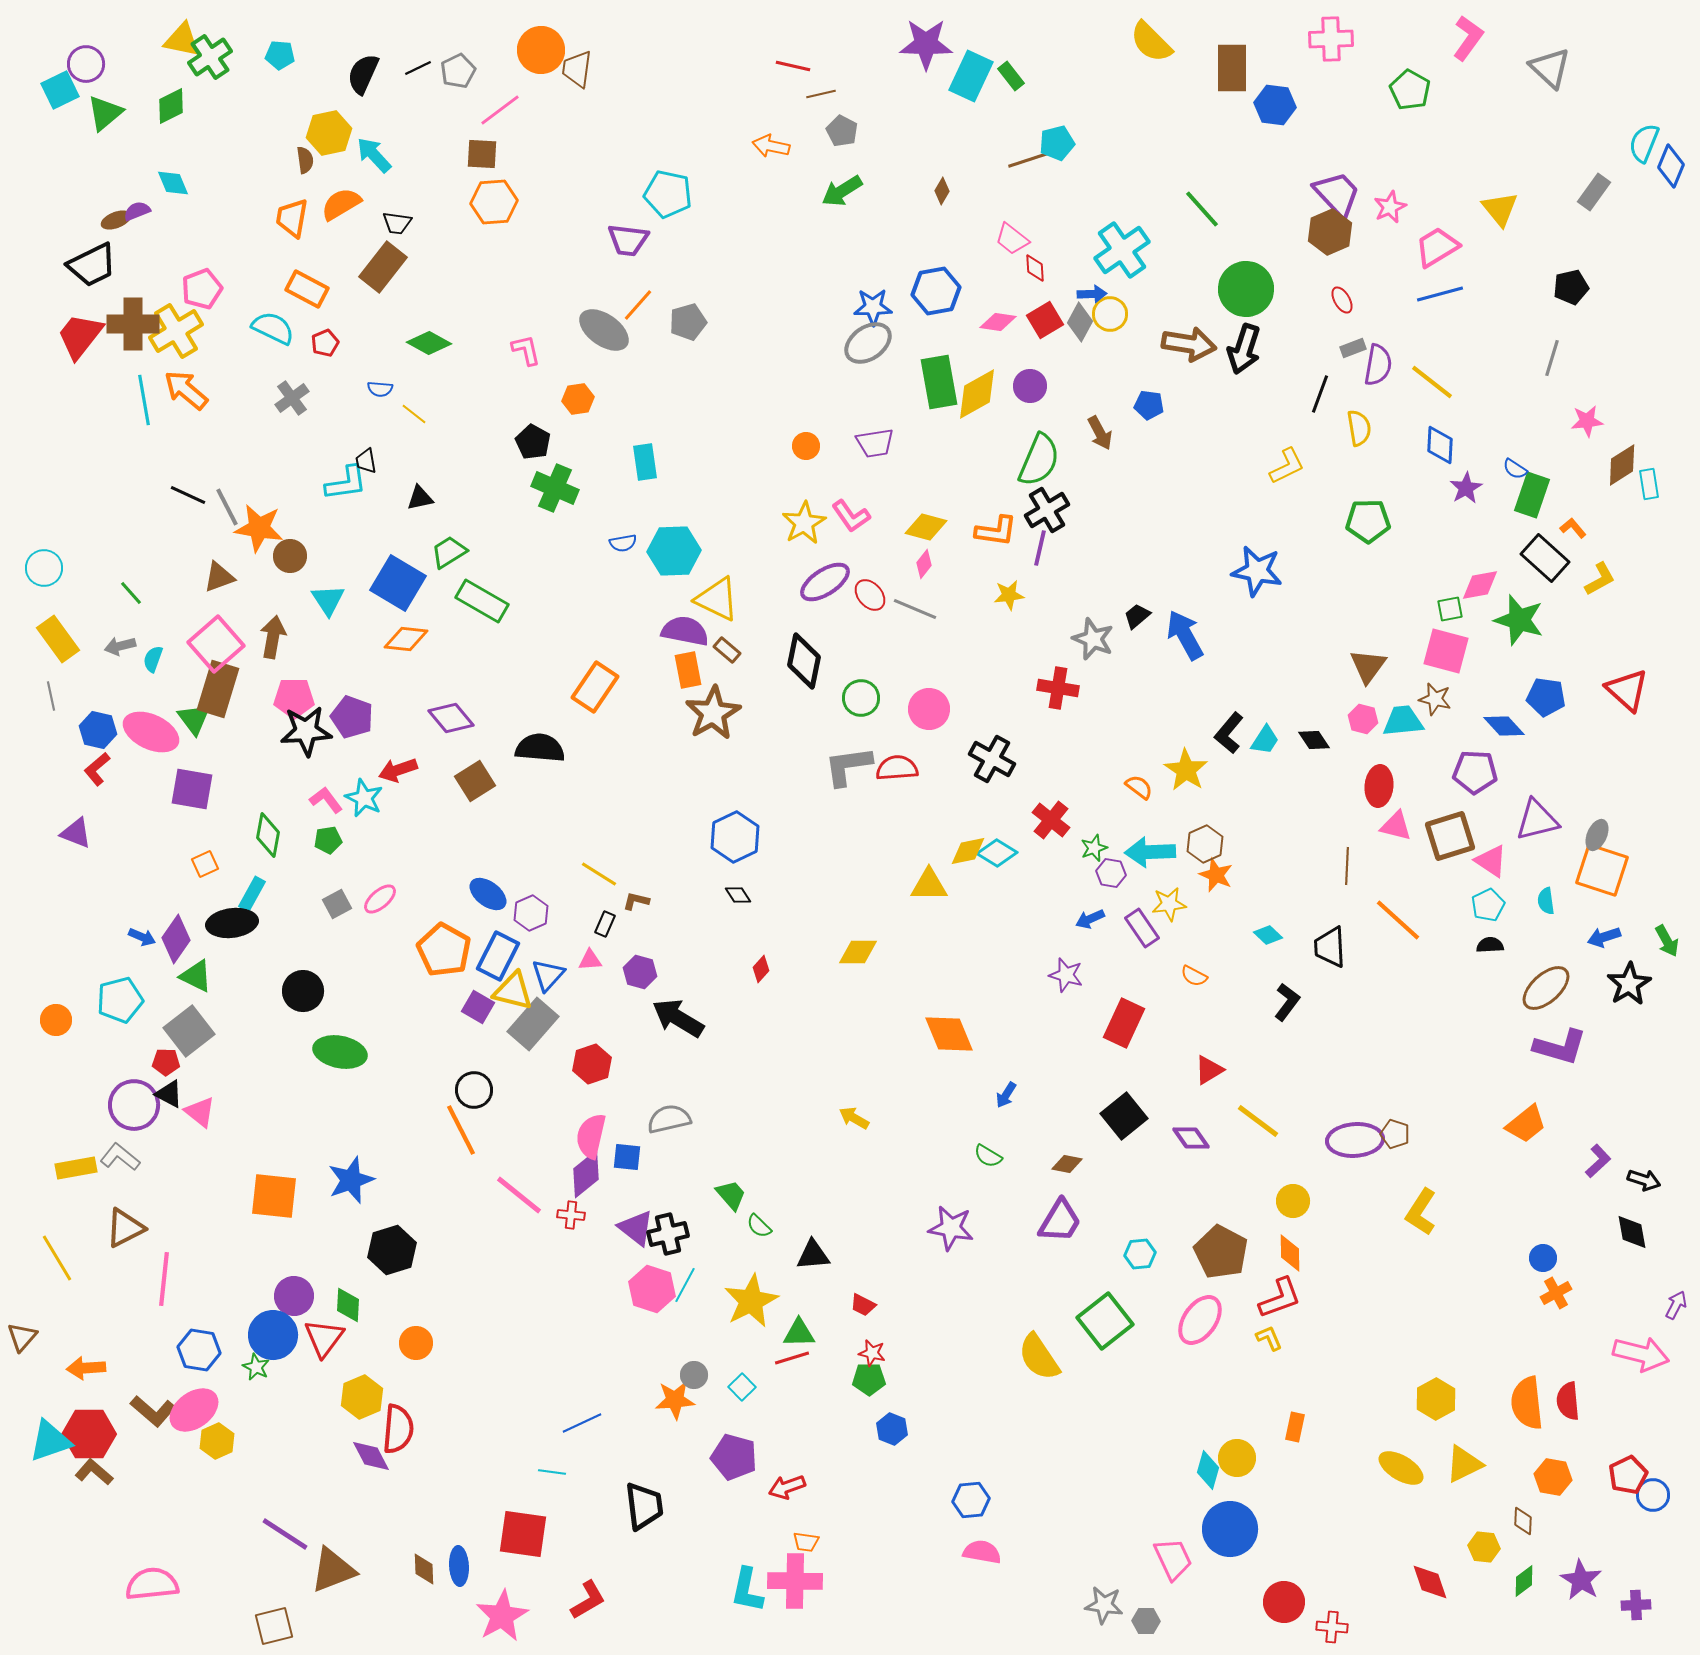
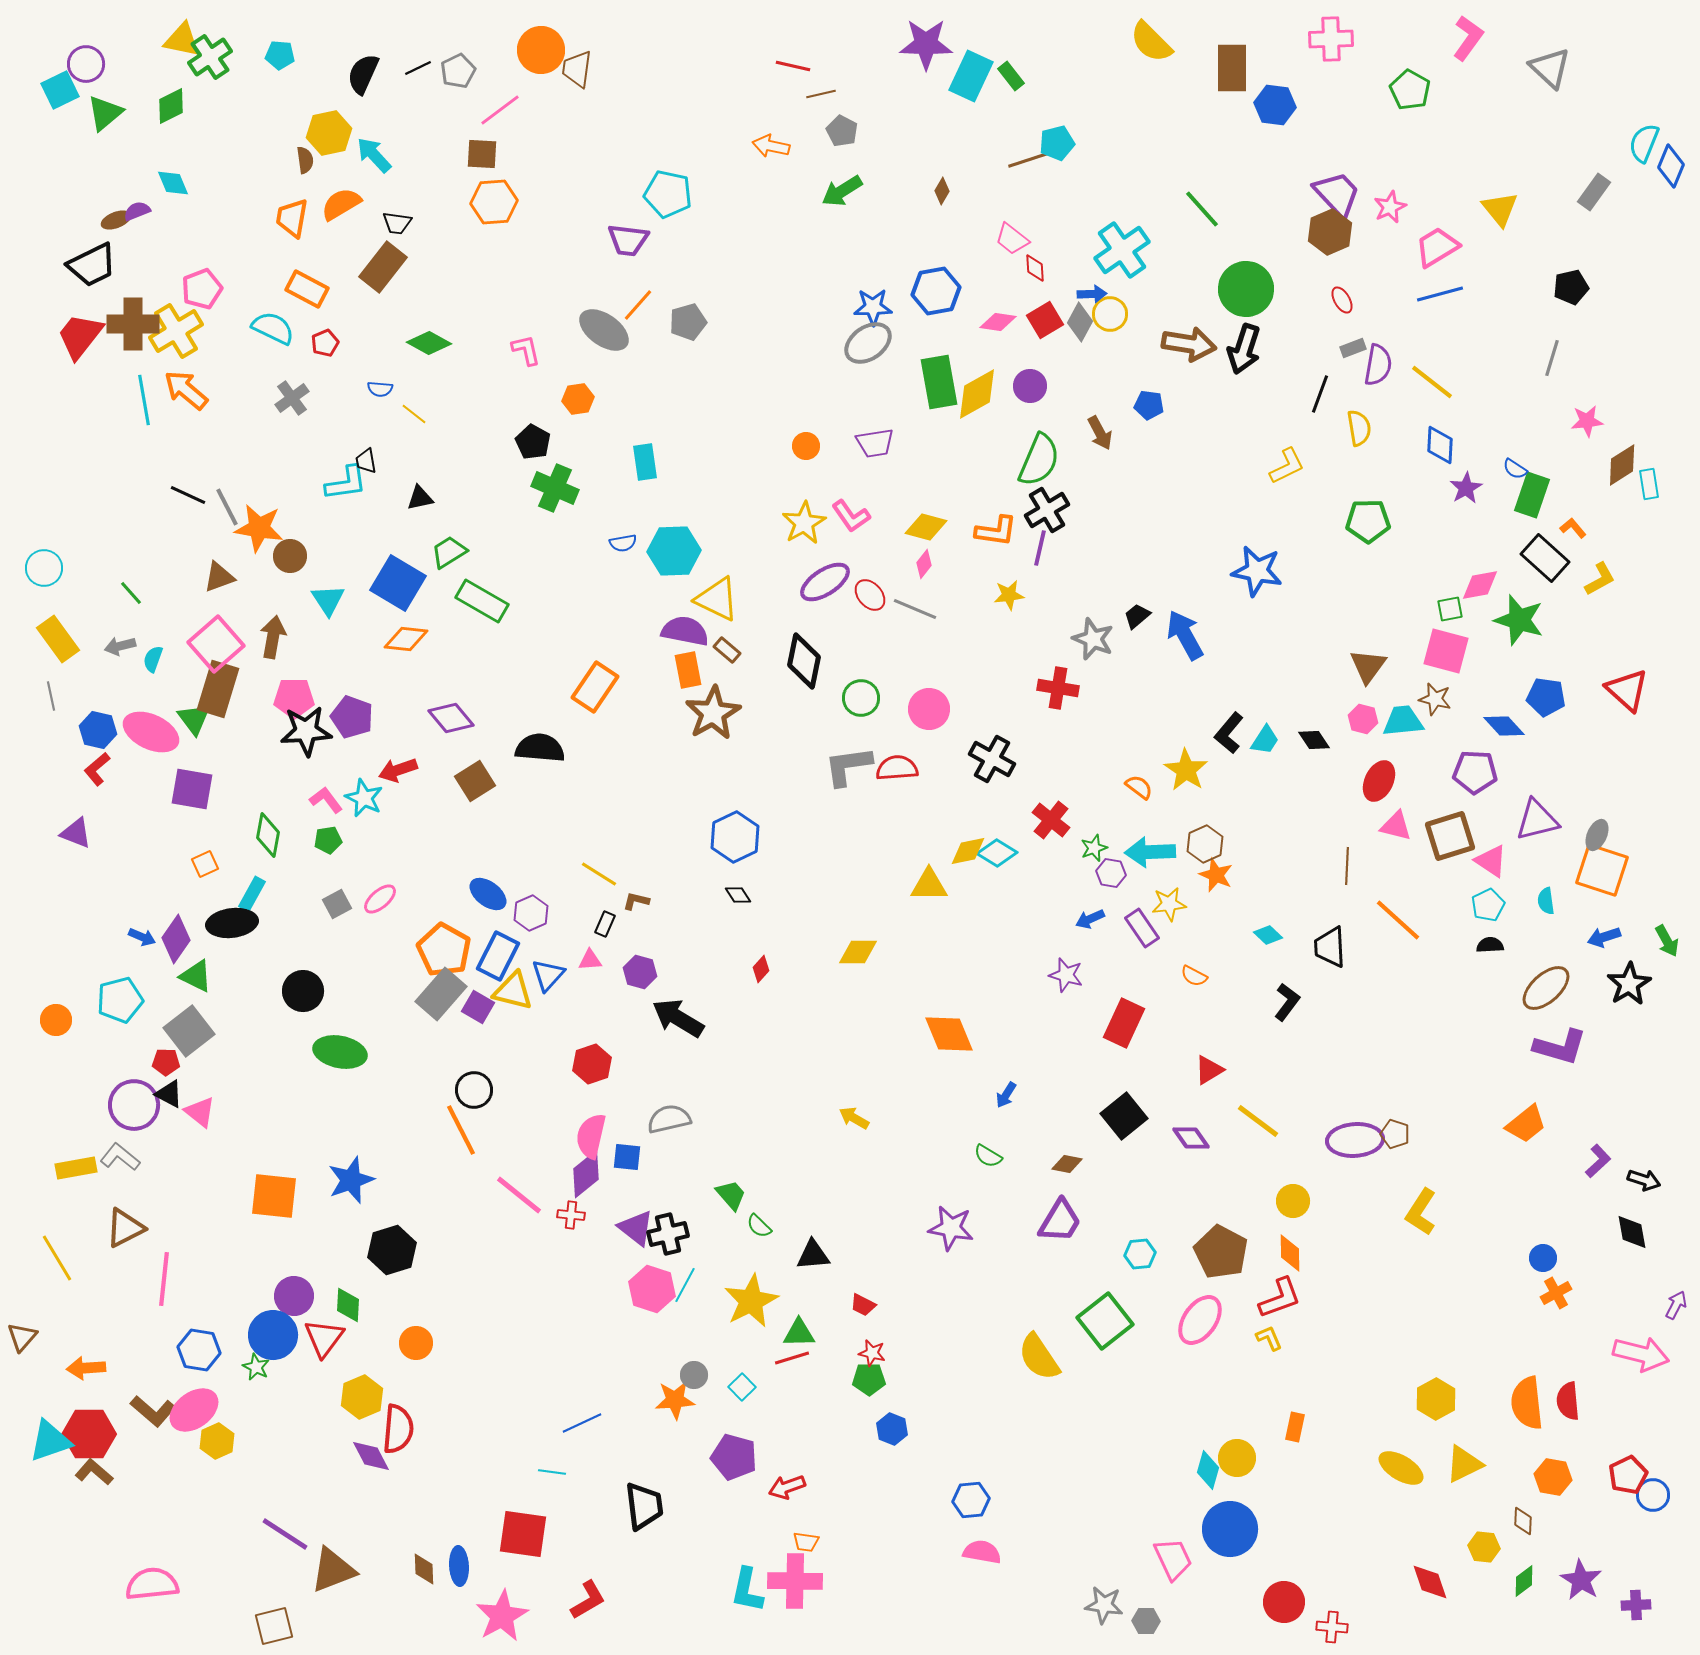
red ellipse at (1379, 786): moved 5 px up; rotated 21 degrees clockwise
gray rectangle at (533, 1024): moved 92 px left, 30 px up
